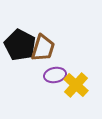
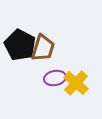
purple ellipse: moved 3 px down
yellow cross: moved 2 px up
